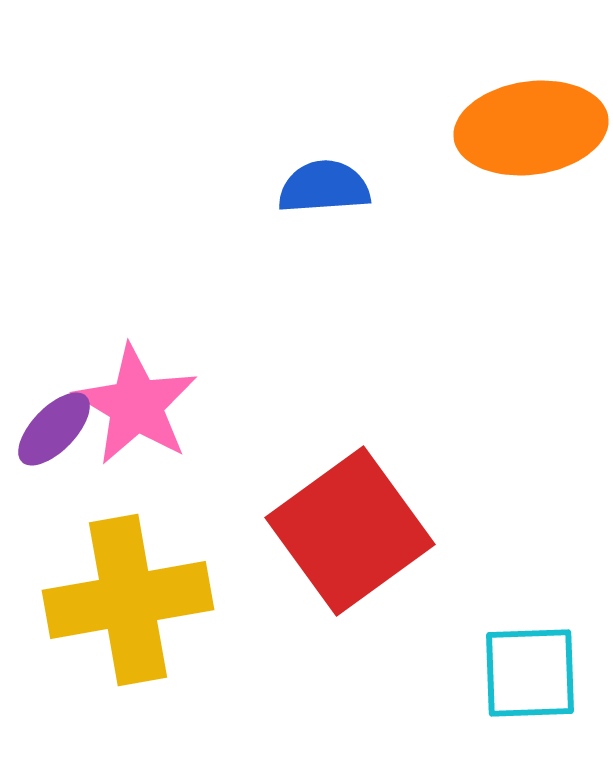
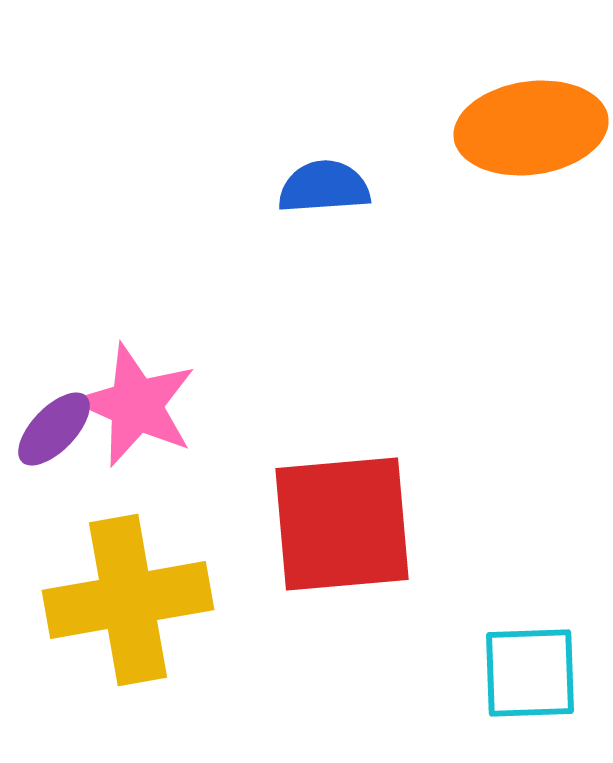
pink star: rotated 7 degrees counterclockwise
red square: moved 8 px left, 7 px up; rotated 31 degrees clockwise
